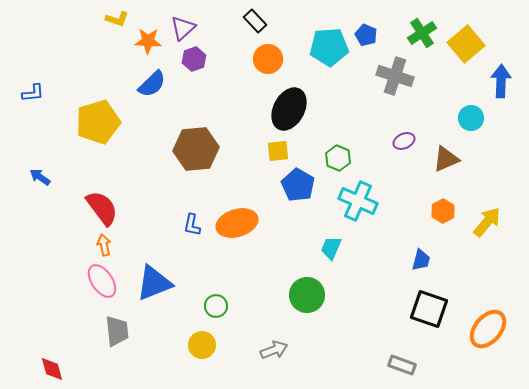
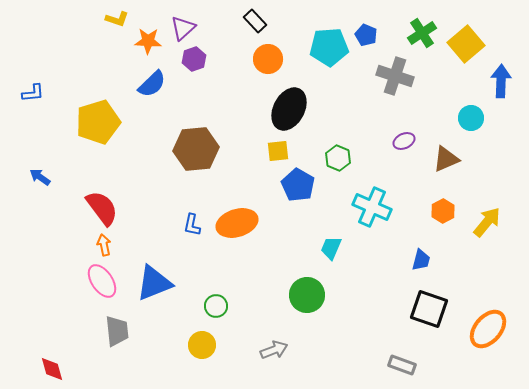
cyan cross at (358, 201): moved 14 px right, 6 px down
